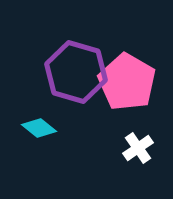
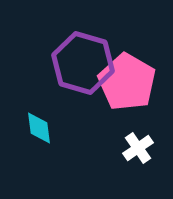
purple hexagon: moved 7 px right, 9 px up
cyan diamond: rotated 44 degrees clockwise
